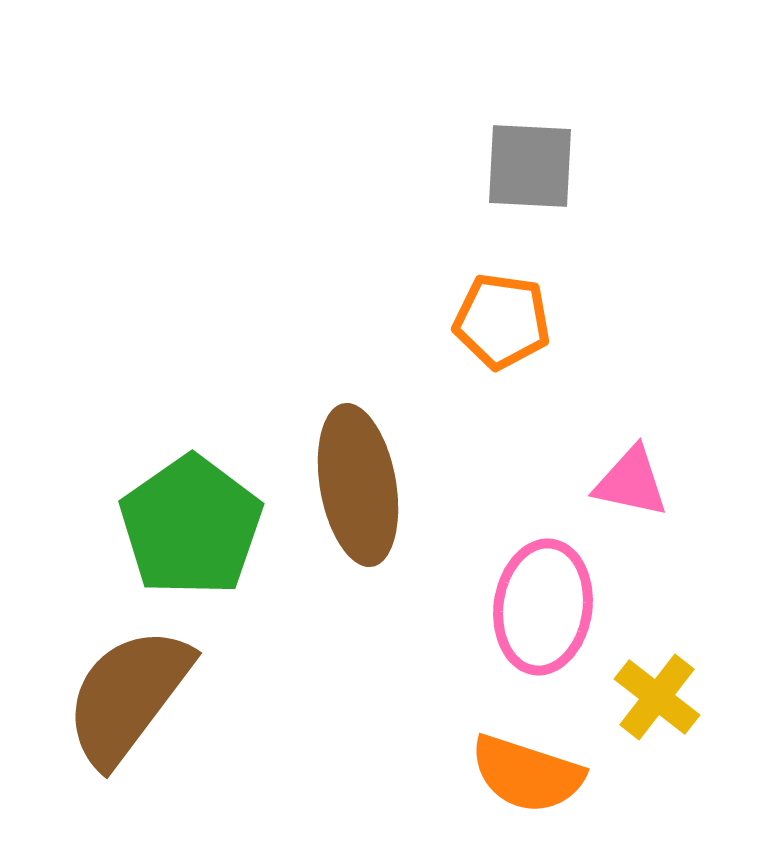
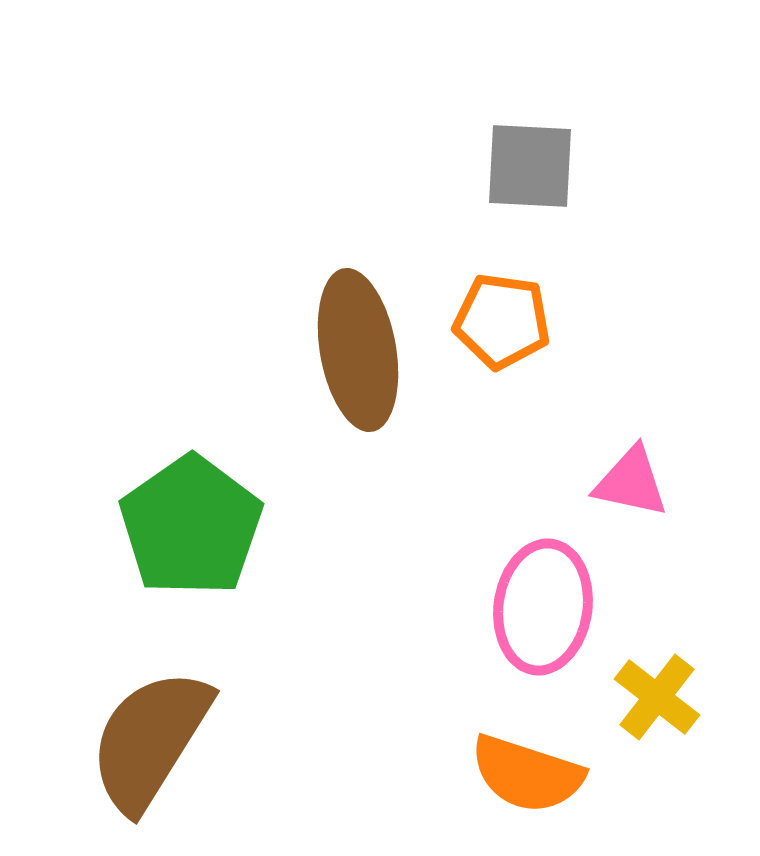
brown ellipse: moved 135 px up
brown semicircle: moved 22 px right, 44 px down; rotated 5 degrees counterclockwise
